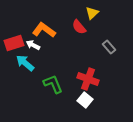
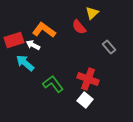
red rectangle: moved 3 px up
green L-shape: rotated 15 degrees counterclockwise
